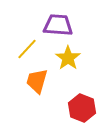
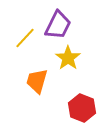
purple trapezoid: rotated 112 degrees clockwise
yellow line: moved 2 px left, 11 px up
